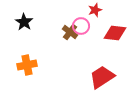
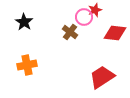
pink circle: moved 3 px right, 9 px up
